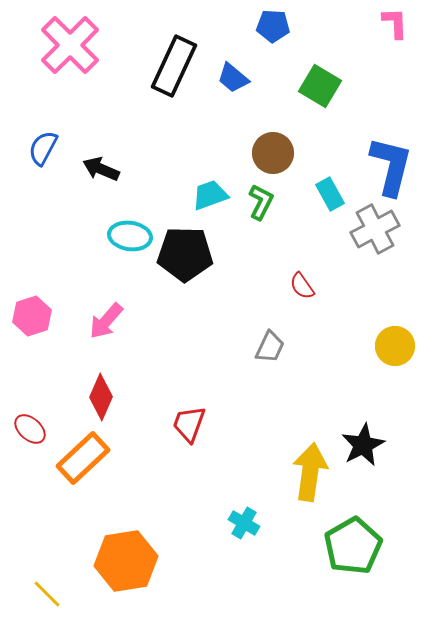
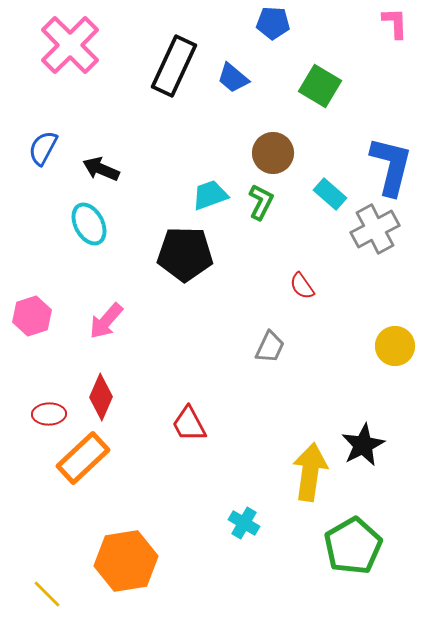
blue pentagon: moved 3 px up
cyan rectangle: rotated 20 degrees counterclockwise
cyan ellipse: moved 41 px left, 12 px up; rotated 54 degrees clockwise
red trapezoid: rotated 48 degrees counterclockwise
red ellipse: moved 19 px right, 15 px up; rotated 44 degrees counterclockwise
